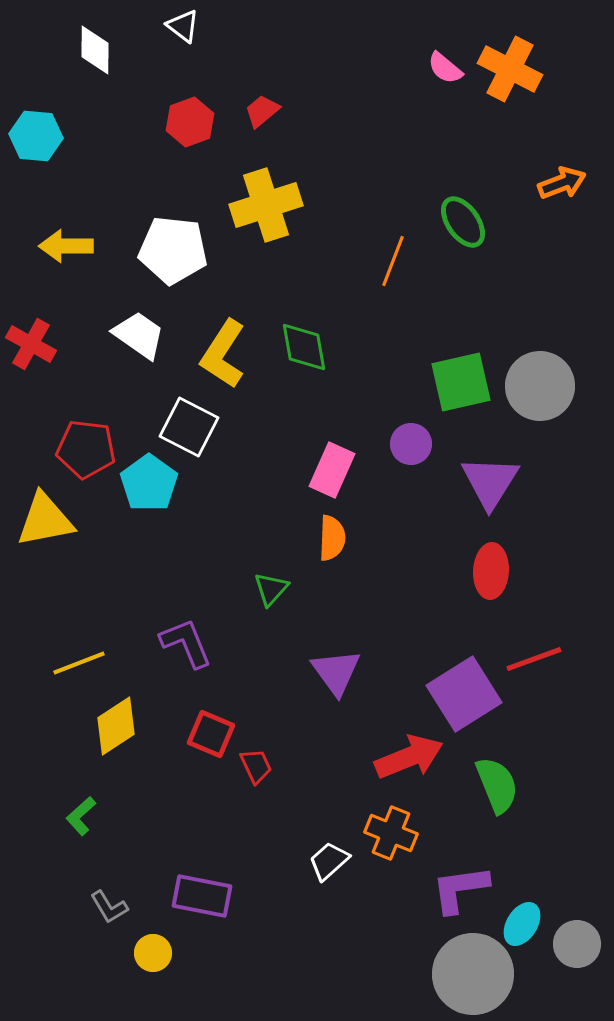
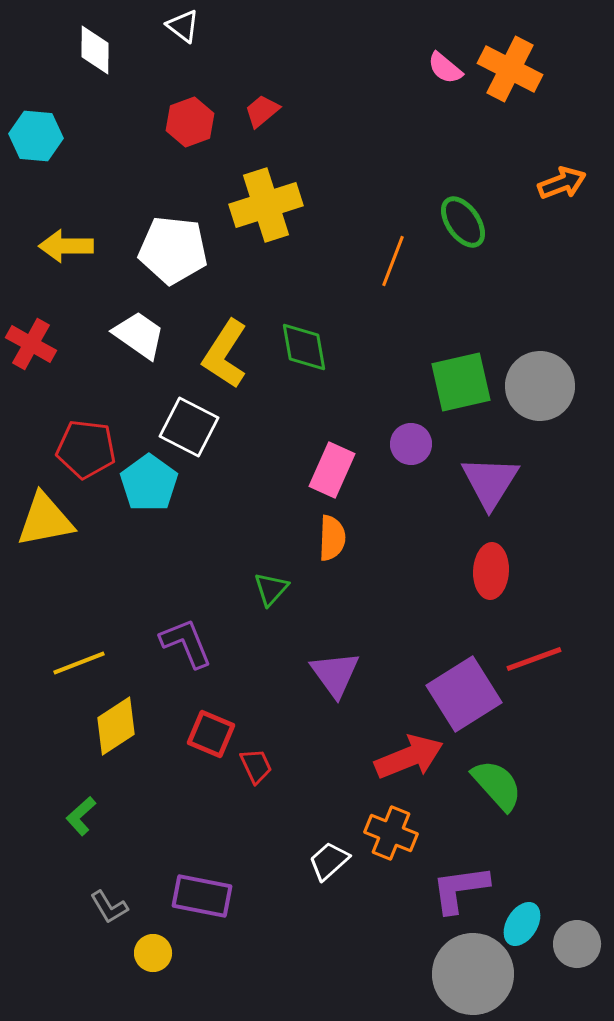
yellow L-shape at (223, 354): moved 2 px right
purple triangle at (336, 672): moved 1 px left, 2 px down
green semicircle at (497, 785): rotated 20 degrees counterclockwise
